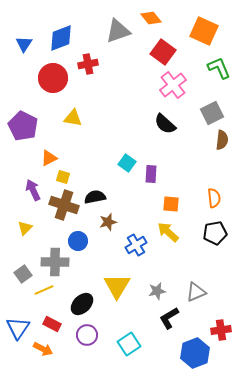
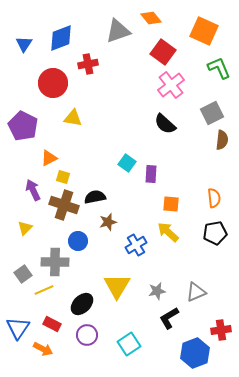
red circle at (53, 78): moved 5 px down
pink cross at (173, 85): moved 2 px left
